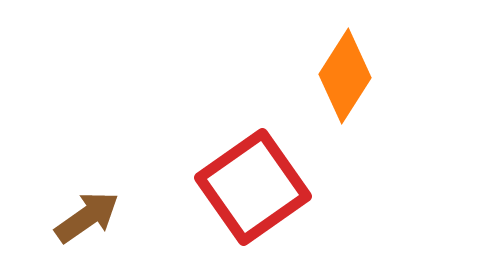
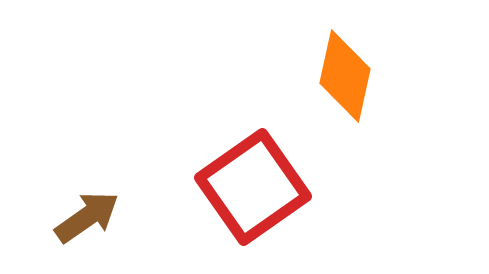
orange diamond: rotated 20 degrees counterclockwise
